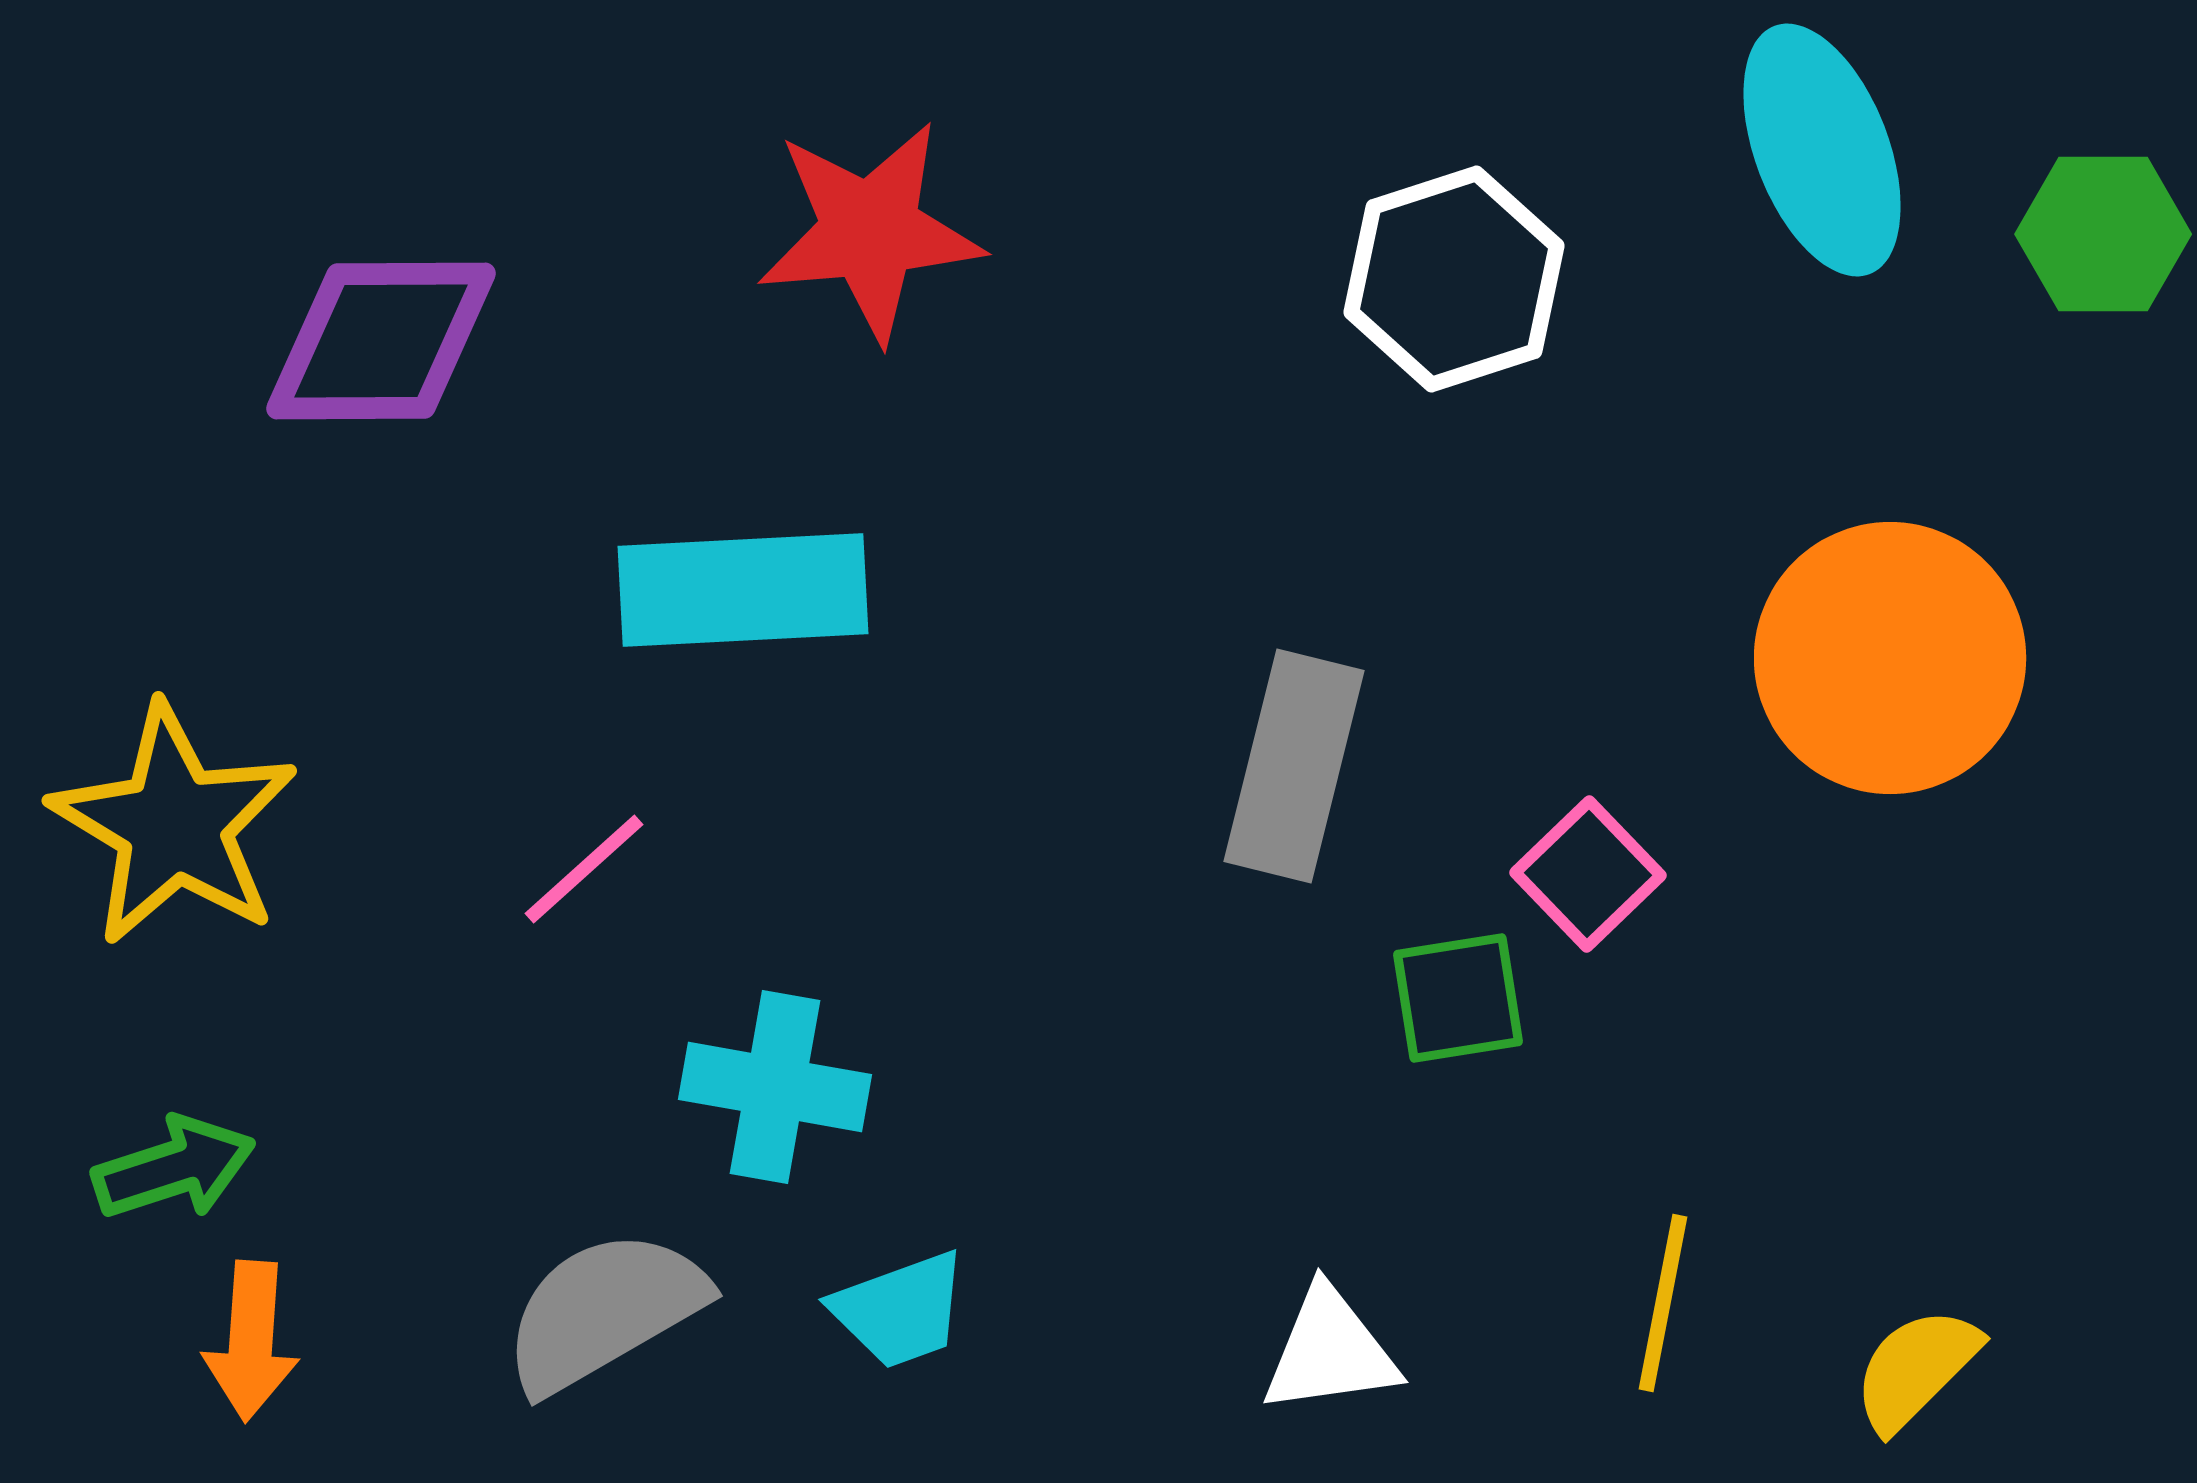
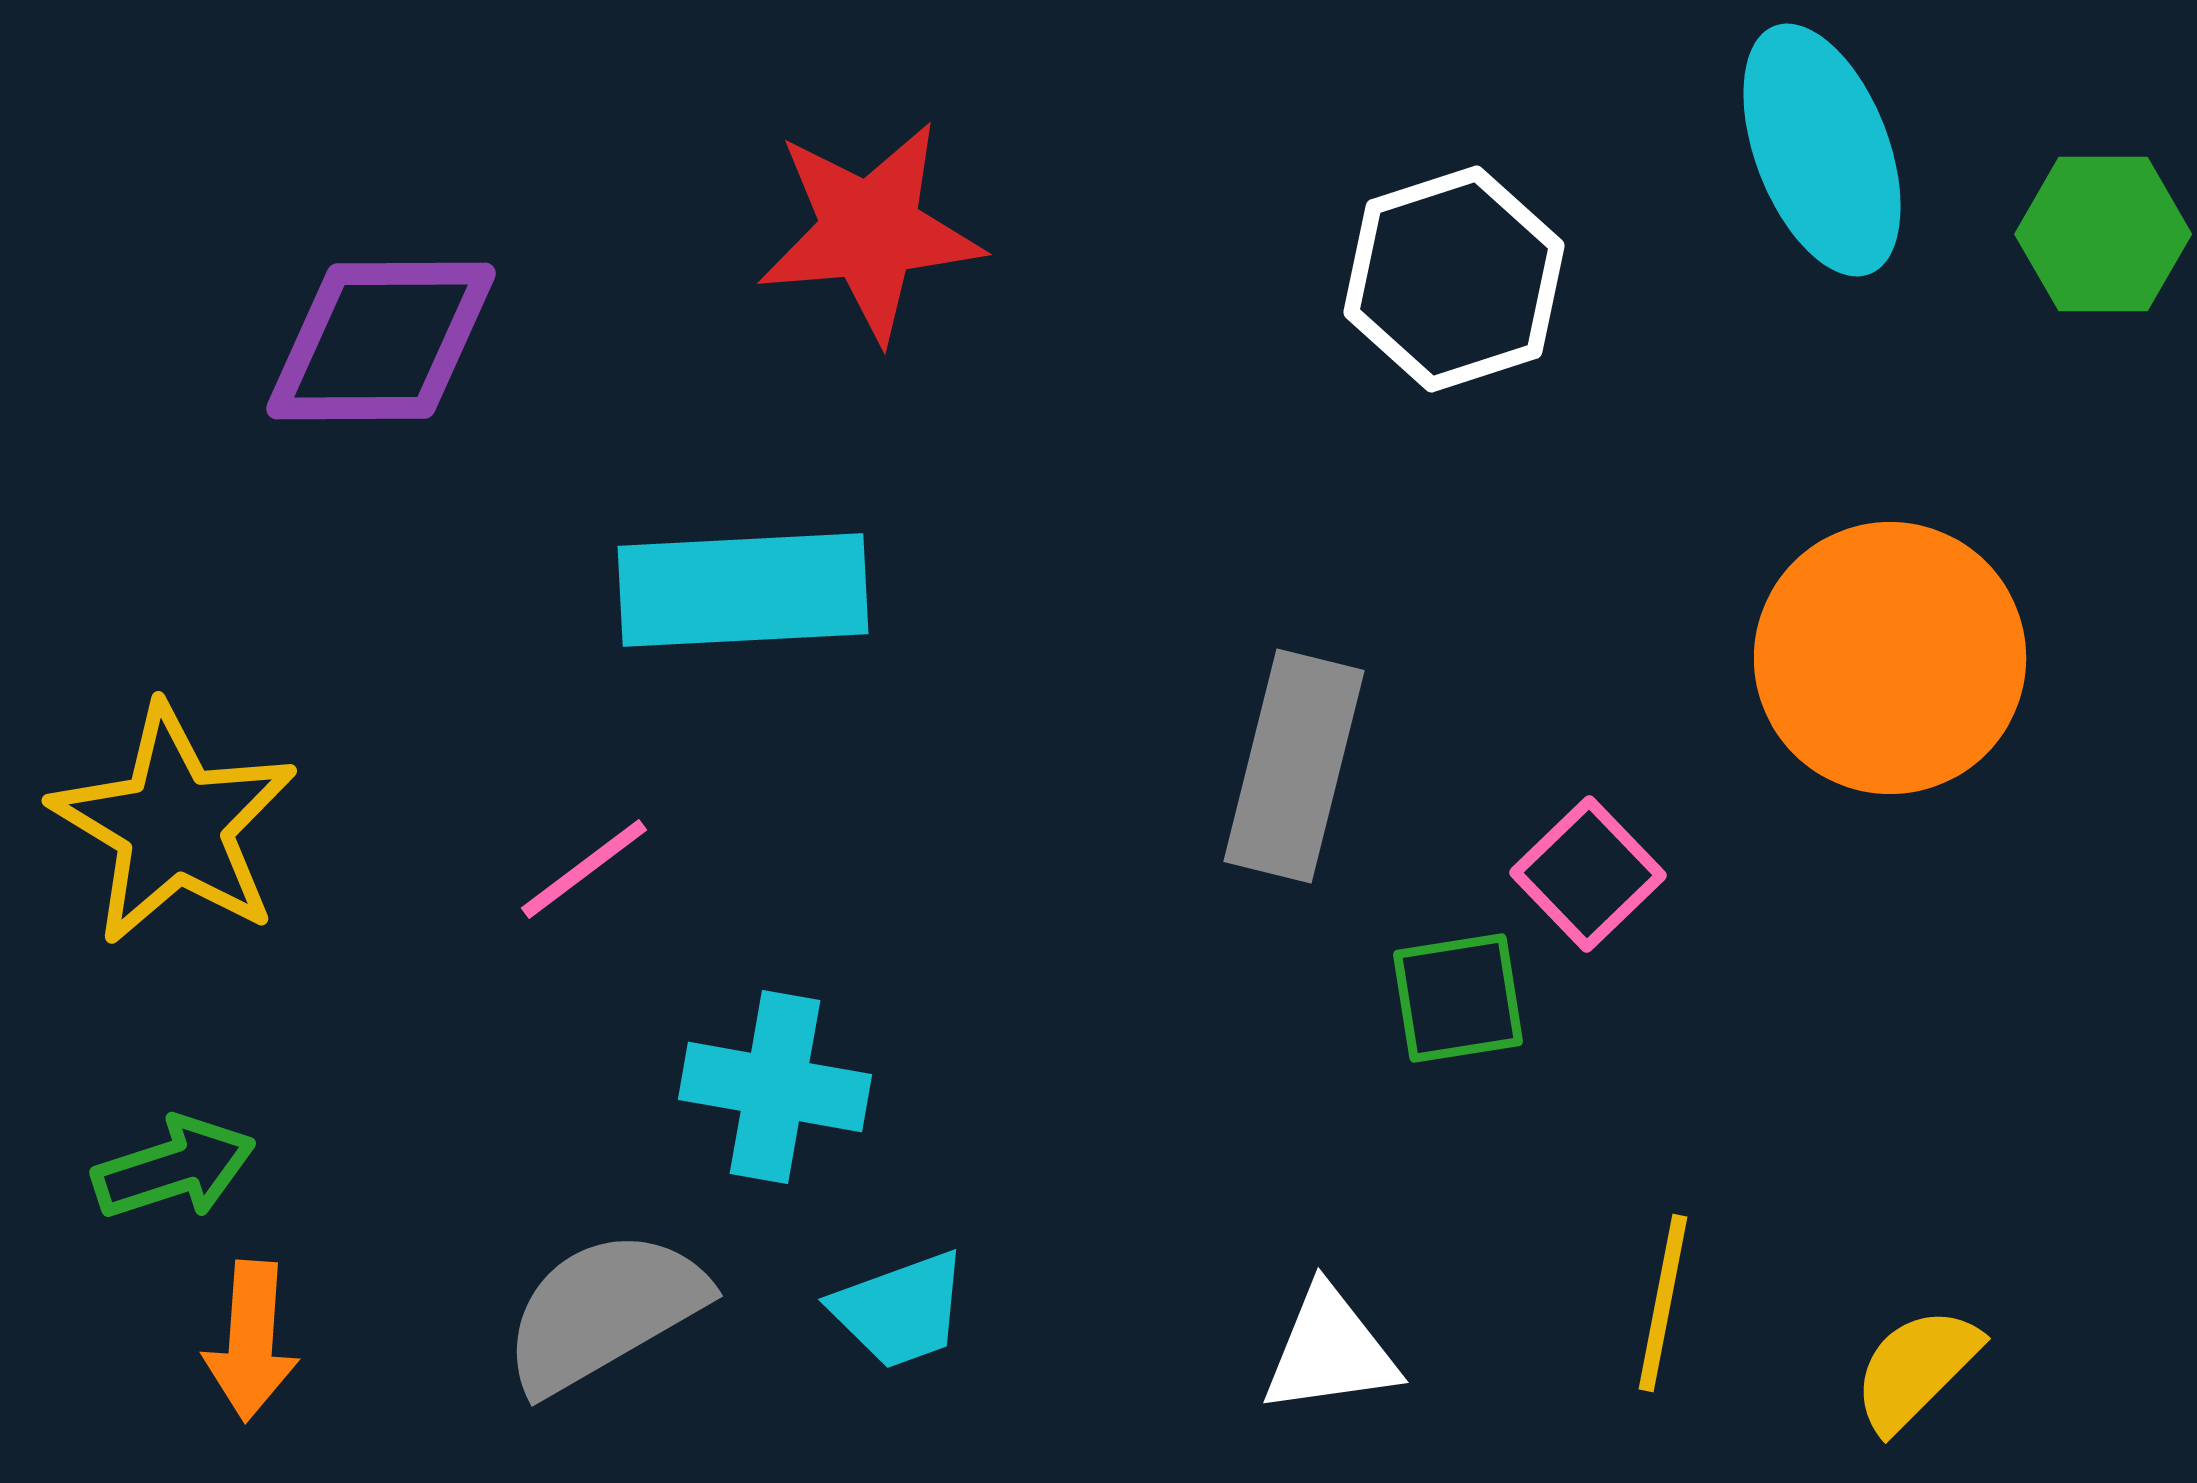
pink line: rotated 5 degrees clockwise
